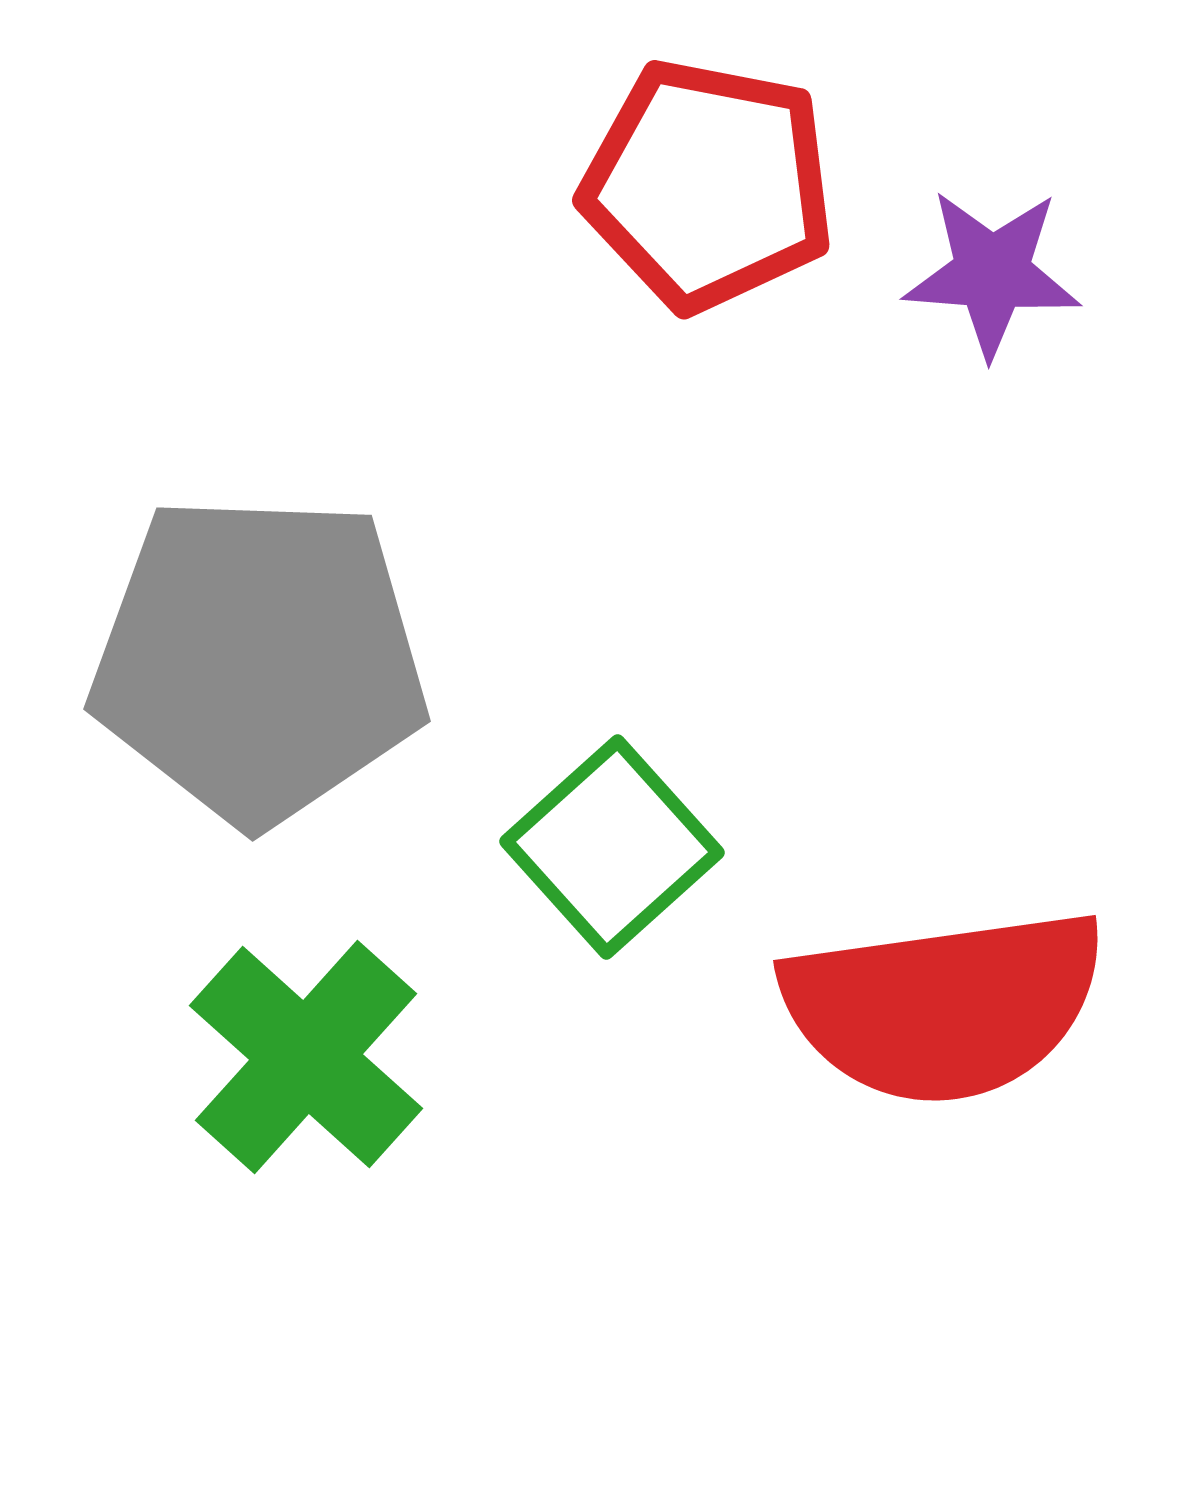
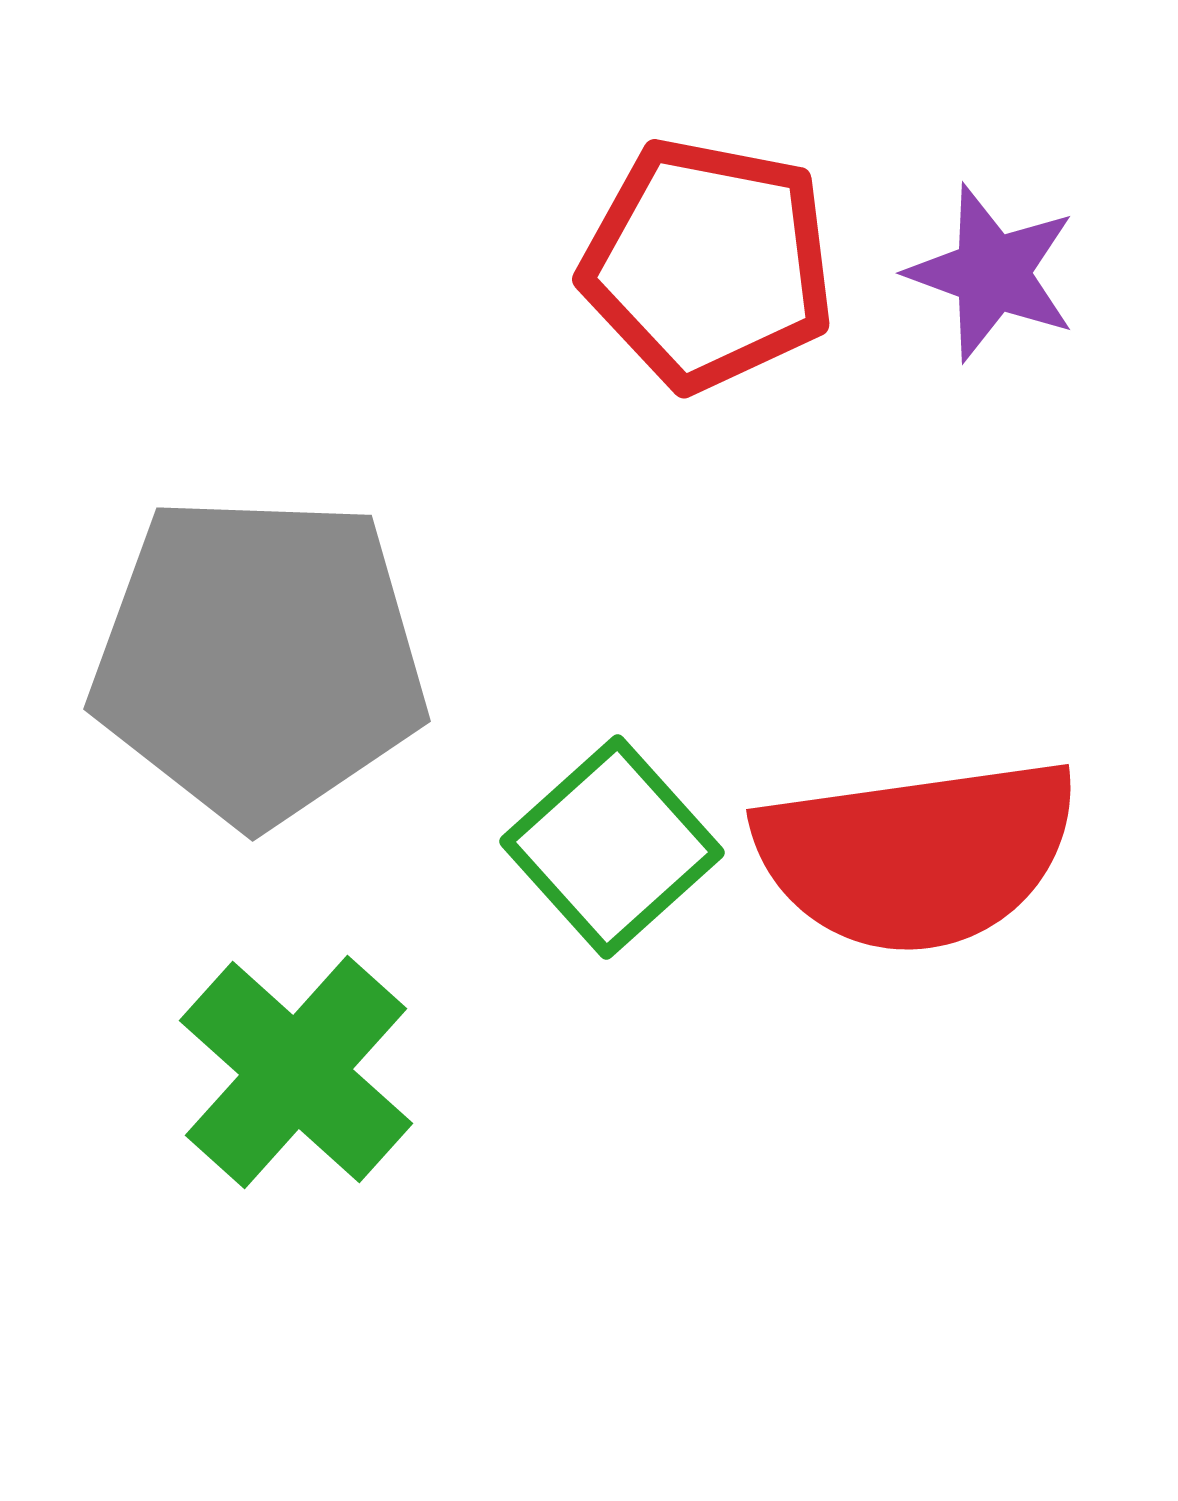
red pentagon: moved 79 px down
purple star: rotated 16 degrees clockwise
red semicircle: moved 27 px left, 151 px up
green cross: moved 10 px left, 15 px down
